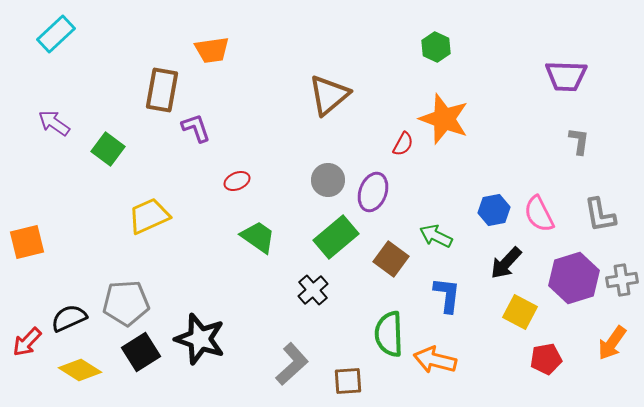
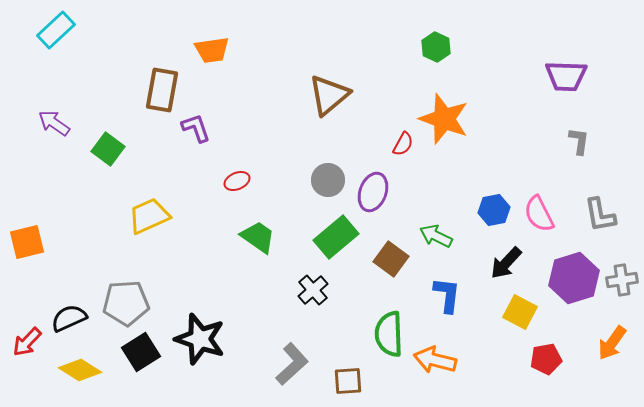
cyan rectangle at (56, 34): moved 4 px up
